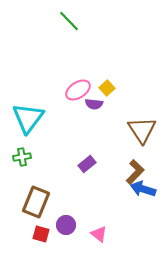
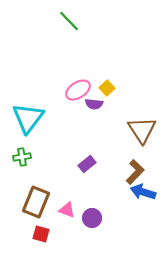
blue arrow: moved 3 px down
purple circle: moved 26 px right, 7 px up
pink triangle: moved 32 px left, 24 px up; rotated 18 degrees counterclockwise
